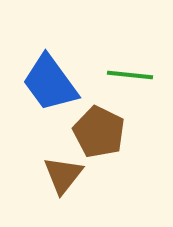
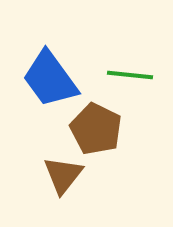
blue trapezoid: moved 4 px up
brown pentagon: moved 3 px left, 3 px up
